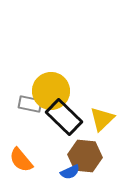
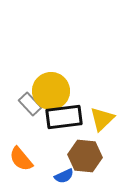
gray rectangle: rotated 35 degrees clockwise
black rectangle: rotated 51 degrees counterclockwise
orange semicircle: moved 1 px up
blue semicircle: moved 6 px left, 4 px down
